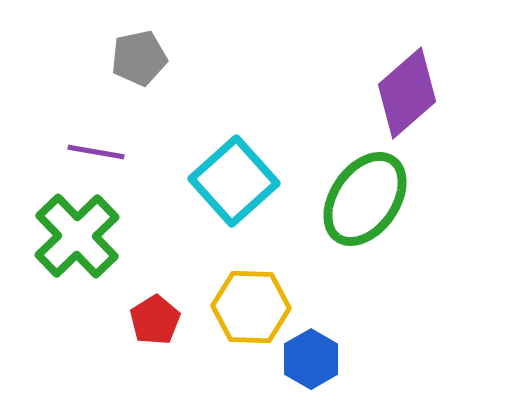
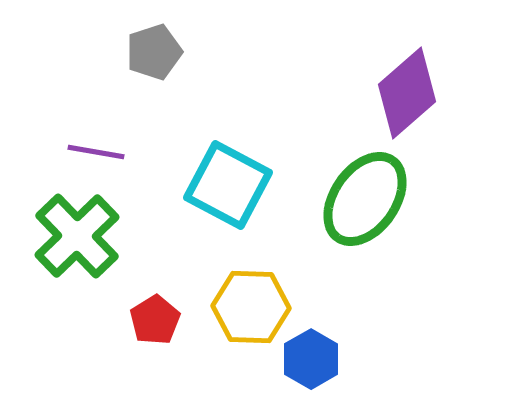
gray pentagon: moved 15 px right, 6 px up; rotated 6 degrees counterclockwise
cyan square: moved 6 px left, 4 px down; rotated 20 degrees counterclockwise
